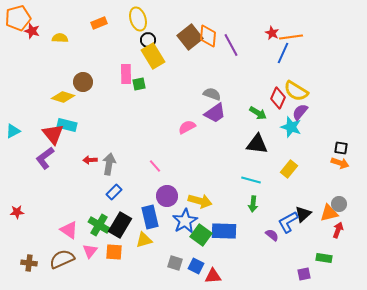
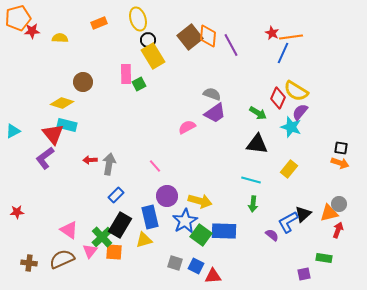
red star at (32, 31): rotated 21 degrees counterclockwise
green square at (139, 84): rotated 16 degrees counterclockwise
yellow diamond at (63, 97): moved 1 px left, 6 px down
blue rectangle at (114, 192): moved 2 px right, 3 px down
green cross at (99, 225): moved 3 px right, 12 px down; rotated 15 degrees clockwise
